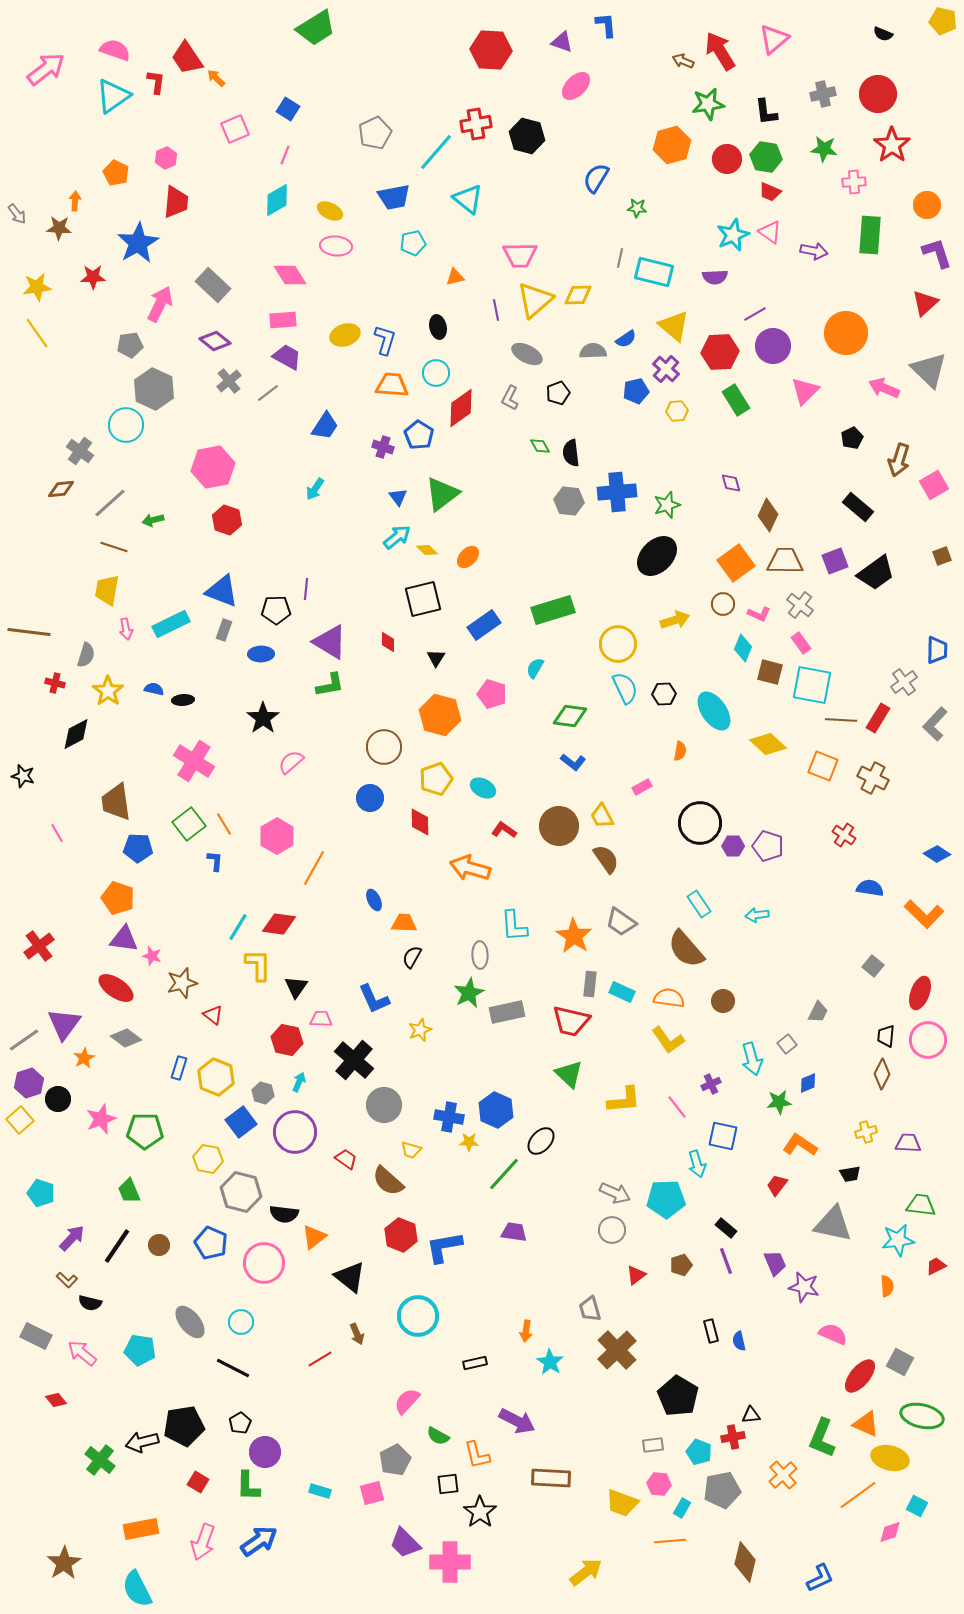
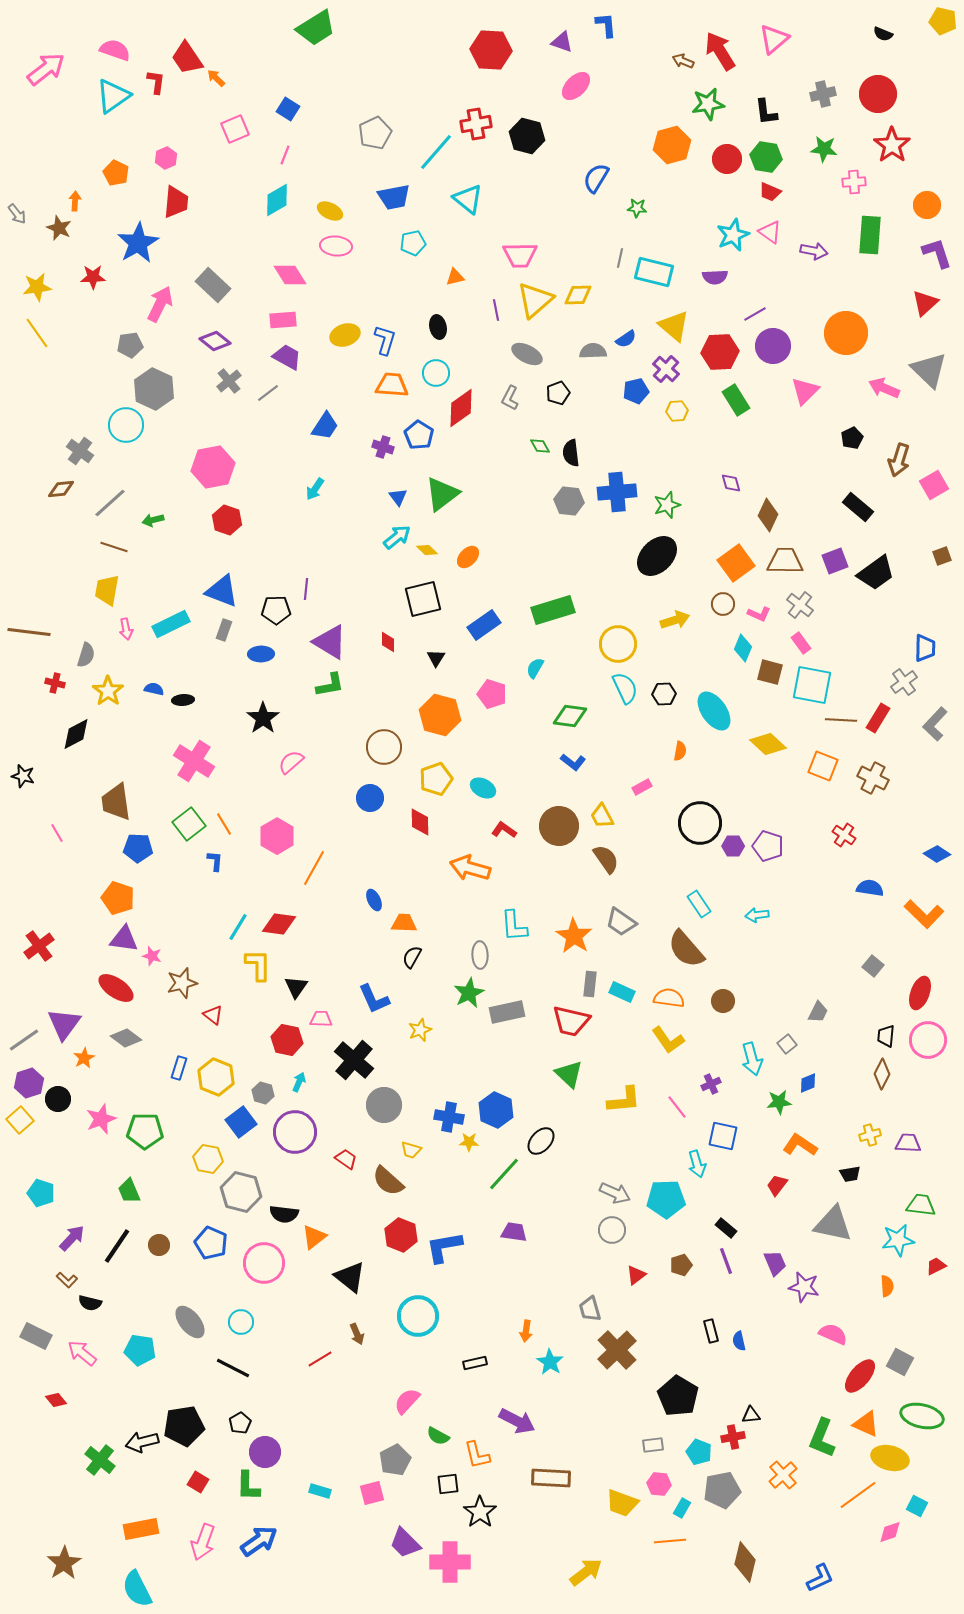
brown star at (59, 228): rotated 20 degrees clockwise
blue trapezoid at (937, 650): moved 12 px left, 2 px up
yellow cross at (866, 1132): moved 4 px right, 3 px down
